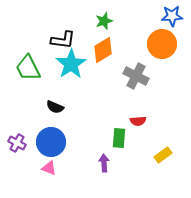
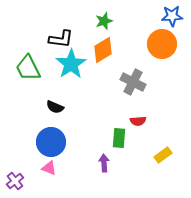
black L-shape: moved 2 px left, 1 px up
gray cross: moved 3 px left, 6 px down
purple cross: moved 2 px left, 38 px down; rotated 24 degrees clockwise
